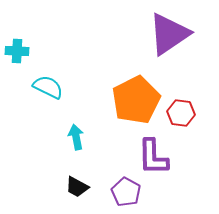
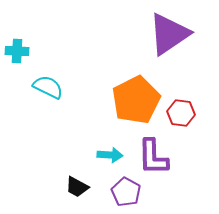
cyan arrow: moved 34 px right, 18 px down; rotated 105 degrees clockwise
